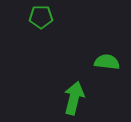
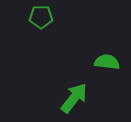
green arrow: rotated 24 degrees clockwise
